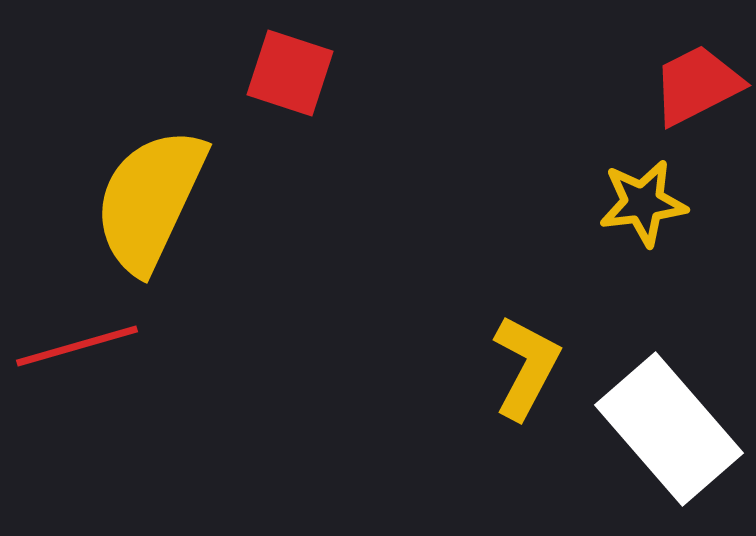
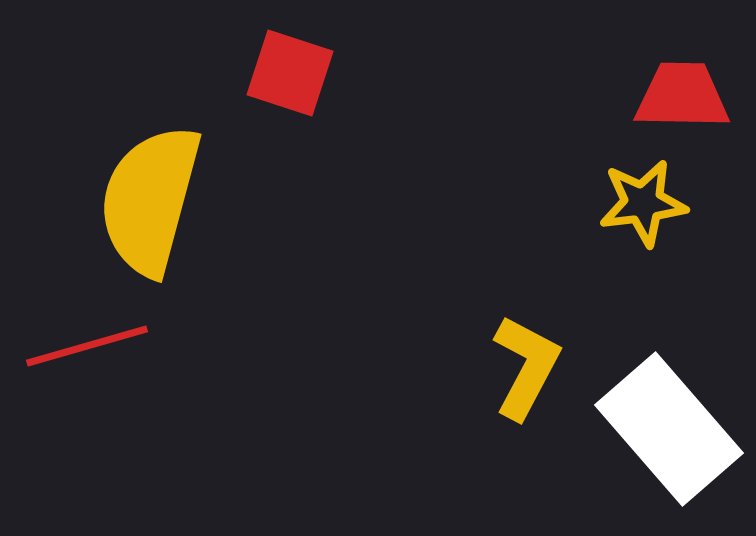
red trapezoid: moved 15 px left, 11 px down; rotated 28 degrees clockwise
yellow semicircle: rotated 10 degrees counterclockwise
red line: moved 10 px right
